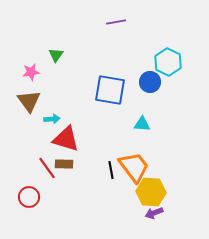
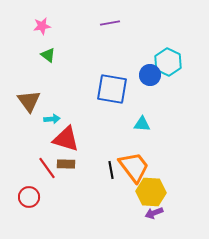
purple line: moved 6 px left, 1 px down
green triangle: moved 8 px left; rotated 28 degrees counterclockwise
pink star: moved 11 px right, 46 px up
blue circle: moved 7 px up
blue square: moved 2 px right, 1 px up
brown rectangle: moved 2 px right
